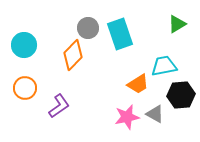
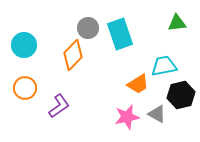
green triangle: moved 1 px up; rotated 24 degrees clockwise
black hexagon: rotated 8 degrees counterclockwise
gray triangle: moved 2 px right
